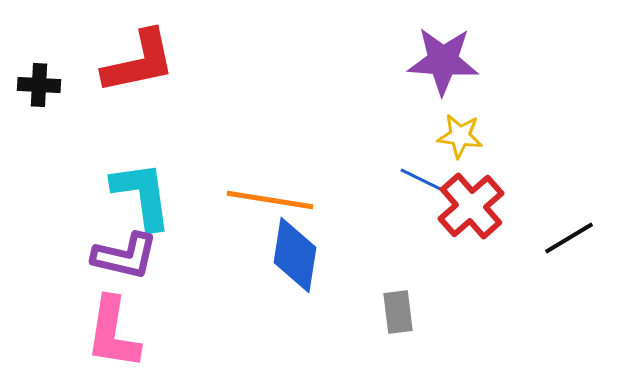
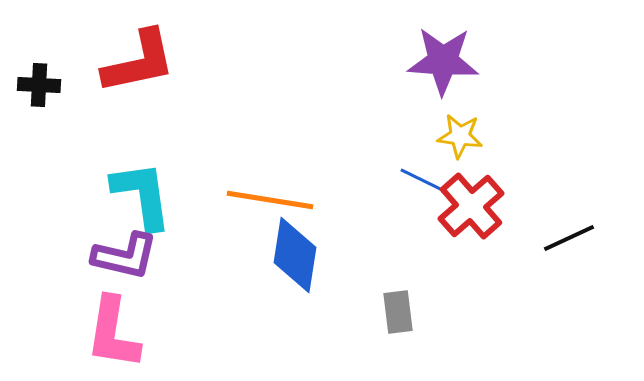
black line: rotated 6 degrees clockwise
